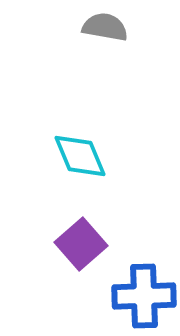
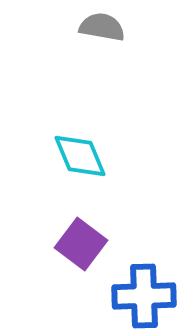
gray semicircle: moved 3 px left
purple square: rotated 12 degrees counterclockwise
